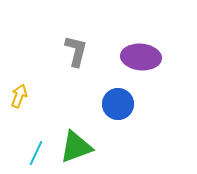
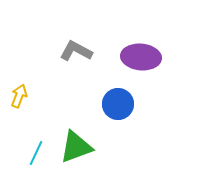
gray L-shape: rotated 76 degrees counterclockwise
